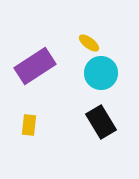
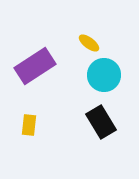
cyan circle: moved 3 px right, 2 px down
